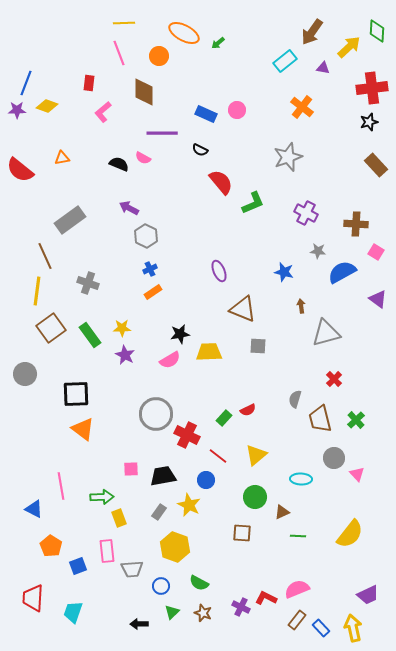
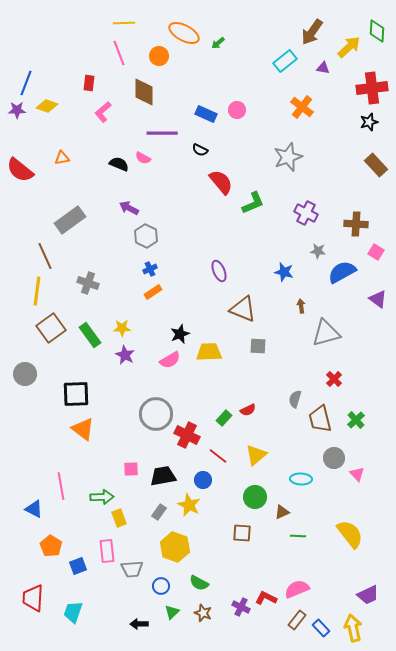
black star at (180, 334): rotated 12 degrees counterclockwise
blue circle at (206, 480): moved 3 px left
yellow semicircle at (350, 534): rotated 76 degrees counterclockwise
